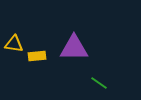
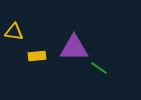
yellow triangle: moved 12 px up
green line: moved 15 px up
